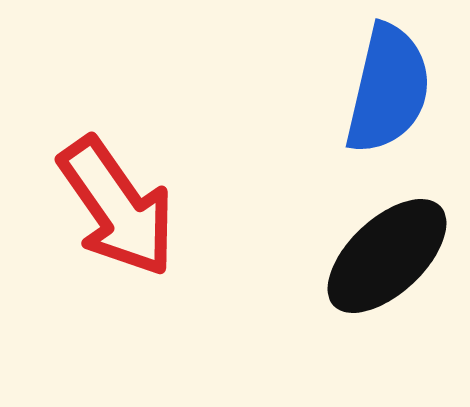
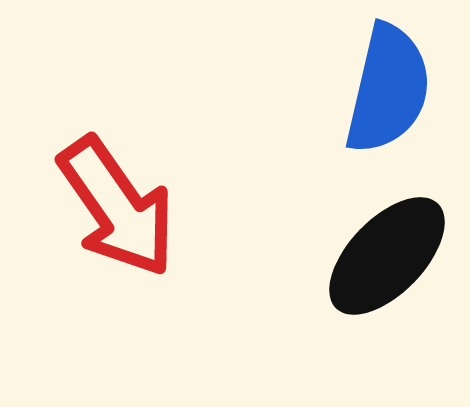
black ellipse: rotated 3 degrees counterclockwise
